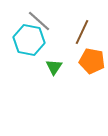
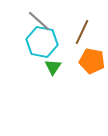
cyan hexagon: moved 13 px right, 2 px down
green triangle: moved 1 px left
